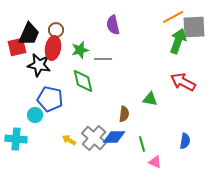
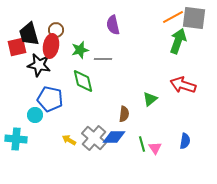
gray square: moved 9 px up; rotated 10 degrees clockwise
black trapezoid: rotated 140 degrees clockwise
red ellipse: moved 2 px left, 2 px up
red arrow: moved 3 px down; rotated 10 degrees counterclockwise
green triangle: rotated 49 degrees counterclockwise
pink triangle: moved 14 px up; rotated 32 degrees clockwise
